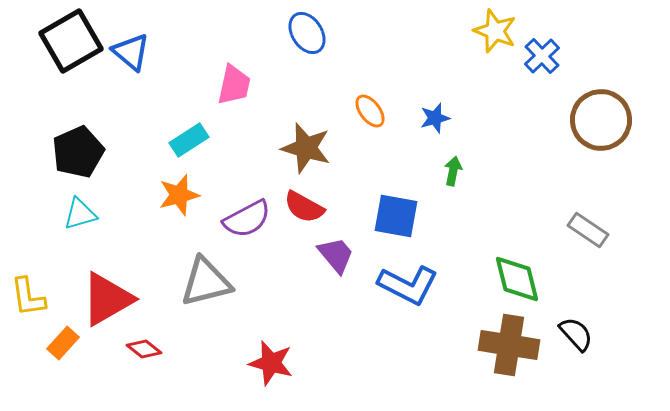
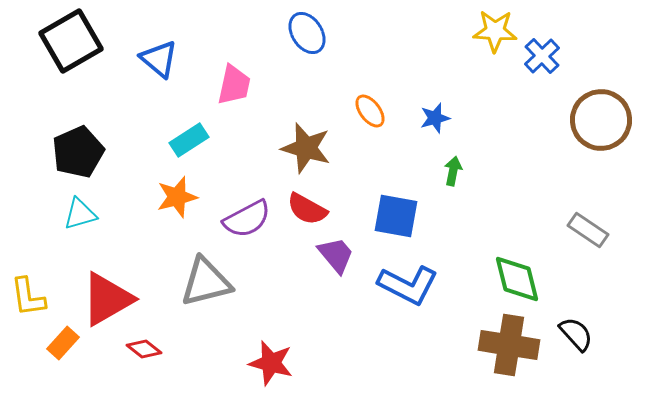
yellow star: rotated 18 degrees counterclockwise
blue triangle: moved 28 px right, 7 px down
orange star: moved 2 px left, 2 px down
red semicircle: moved 3 px right, 2 px down
